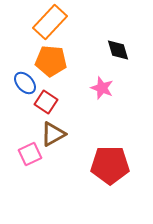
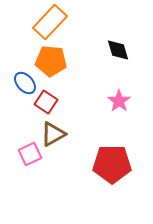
pink star: moved 17 px right, 13 px down; rotated 15 degrees clockwise
red pentagon: moved 2 px right, 1 px up
